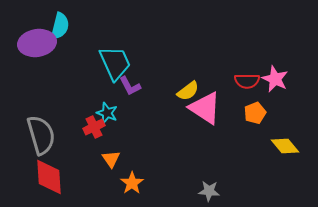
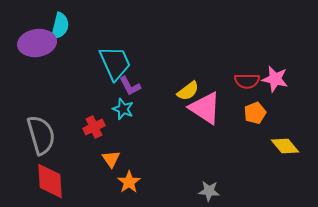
pink star: rotated 12 degrees counterclockwise
cyan star: moved 16 px right, 4 px up
red diamond: moved 1 px right, 4 px down
orange star: moved 3 px left, 1 px up
